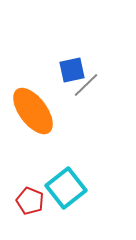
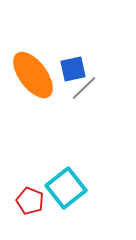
blue square: moved 1 px right, 1 px up
gray line: moved 2 px left, 3 px down
orange ellipse: moved 36 px up
